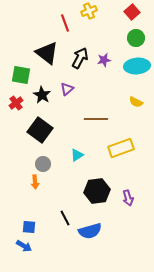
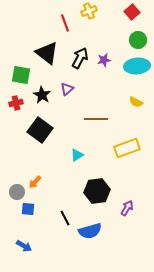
green circle: moved 2 px right, 2 px down
red cross: rotated 24 degrees clockwise
yellow rectangle: moved 6 px right
gray circle: moved 26 px left, 28 px down
orange arrow: rotated 48 degrees clockwise
purple arrow: moved 1 px left, 10 px down; rotated 133 degrees counterclockwise
blue square: moved 1 px left, 18 px up
